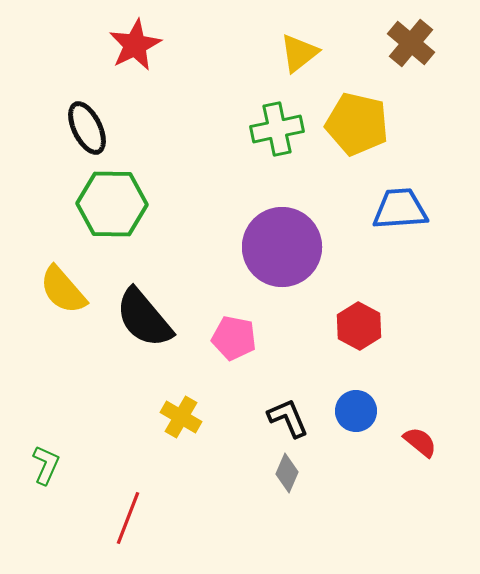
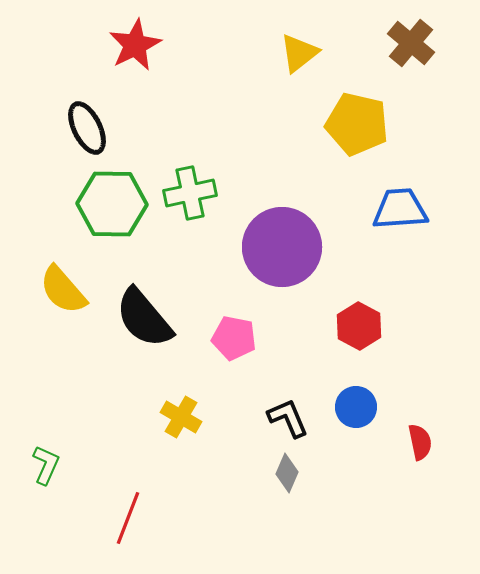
green cross: moved 87 px left, 64 px down
blue circle: moved 4 px up
red semicircle: rotated 39 degrees clockwise
